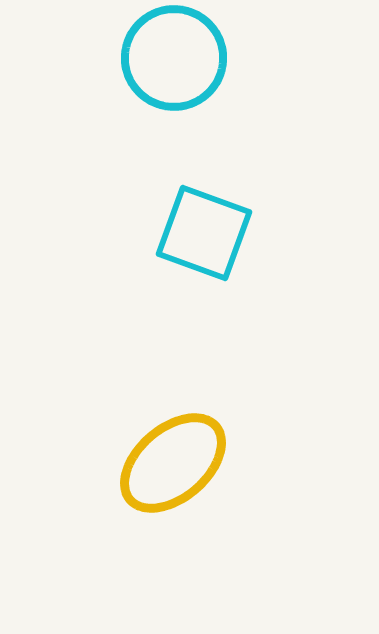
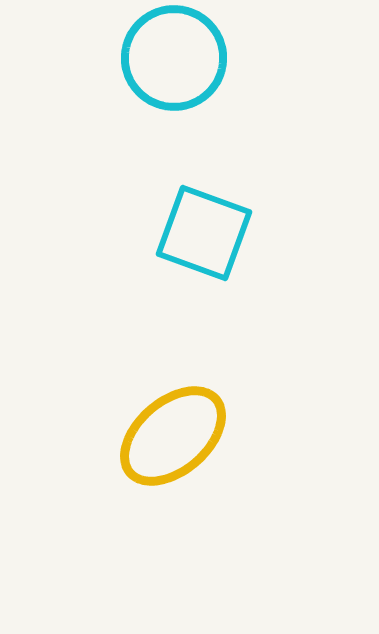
yellow ellipse: moved 27 px up
